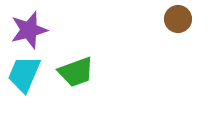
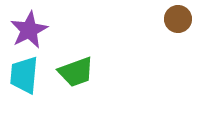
purple star: rotated 12 degrees counterclockwise
cyan trapezoid: moved 1 px down; rotated 18 degrees counterclockwise
